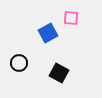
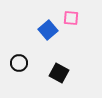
blue square: moved 3 px up; rotated 12 degrees counterclockwise
